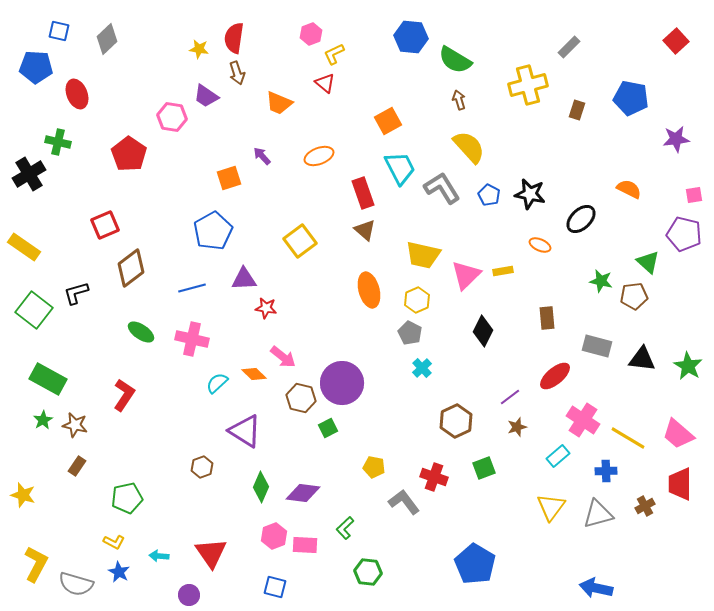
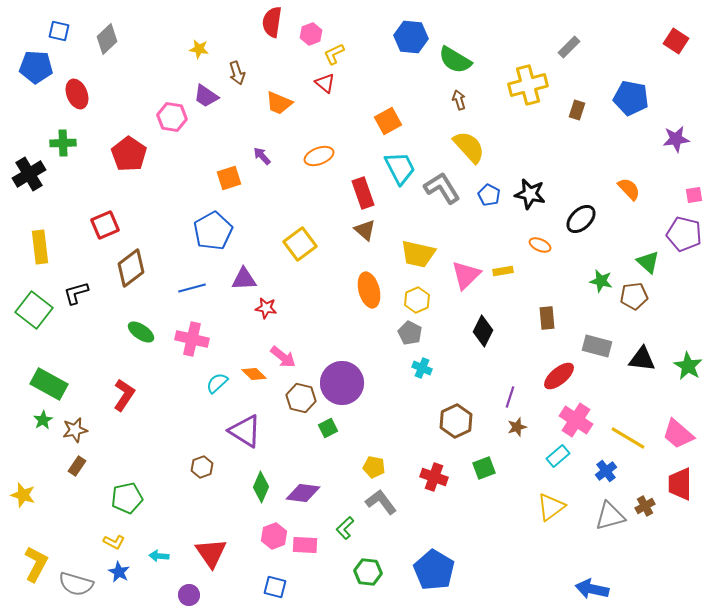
red semicircle at (234, 38): moved 38 px right, 16 px up
red square at (676, 41): rotated 15 degrees counterclockwise
green cross at (58, 142): moved 5 px right, 1 px down; rotated 15 degrees counterclockwise
orange semicircle at (629, 189): rotated 20 degrees clockwise
yellow square at (300, 241): moved 3 px down
yellow rectangle at (24, 247): moved 16 px right; rotated 48 degrees clockwise
yellow trapezoid at (423, 255): moved 5 px left, 1 px up
cyan cross at (422, 368): rotated 24 degrees counterclockwise
red ellipse at (555, 376): moved 4 px right
green rectangle at (48, 379): moved 1 px right, 5 px down
purple line at (510, 397): rotated 35 degrees counterclockwise
pink cross at (583, 420): moved 7 px left
brown star at (75, 425): moved 5 px down; rotated 25 degrees counterclockwise
blue cross at (606, 471): rotated 35 degrees counterclockwise
gray L-shape at (404, 502): moved 23 px left
yellow triangle at (551, 507): rotated 16 degrees clockwise
gray triangle at (598, 514): moved 12 px right, 2 px down
blue pentagon at (475, 564): moved 41 px left, 6 px down
blue arrow at (596, 588): moved 4 px left, 1 px down
